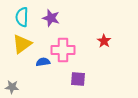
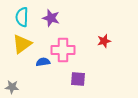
red star: rotated 24 degrees clockwise
